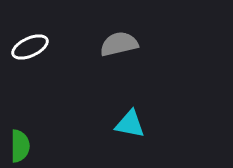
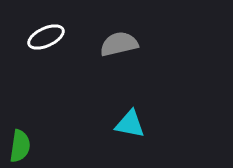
white ellipse: moved 16 px right, 10 px up
green semicircle: rotated 8 degrees clockwise
